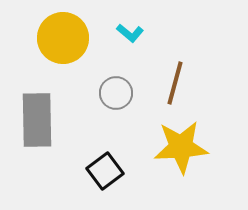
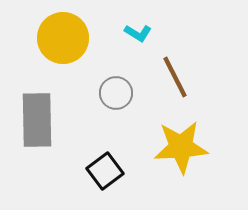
cyan L-shape: moved 8 px right; rotated 8 degrees counterclockwise
brown line: moved 6 px up; rotated 42 degrees counterclockwise
